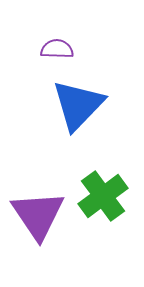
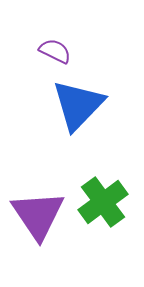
purple semicircle: moved 2 px left, 2 px down; rotated 24 degrees clockwise
green cross: moved 6 px down
